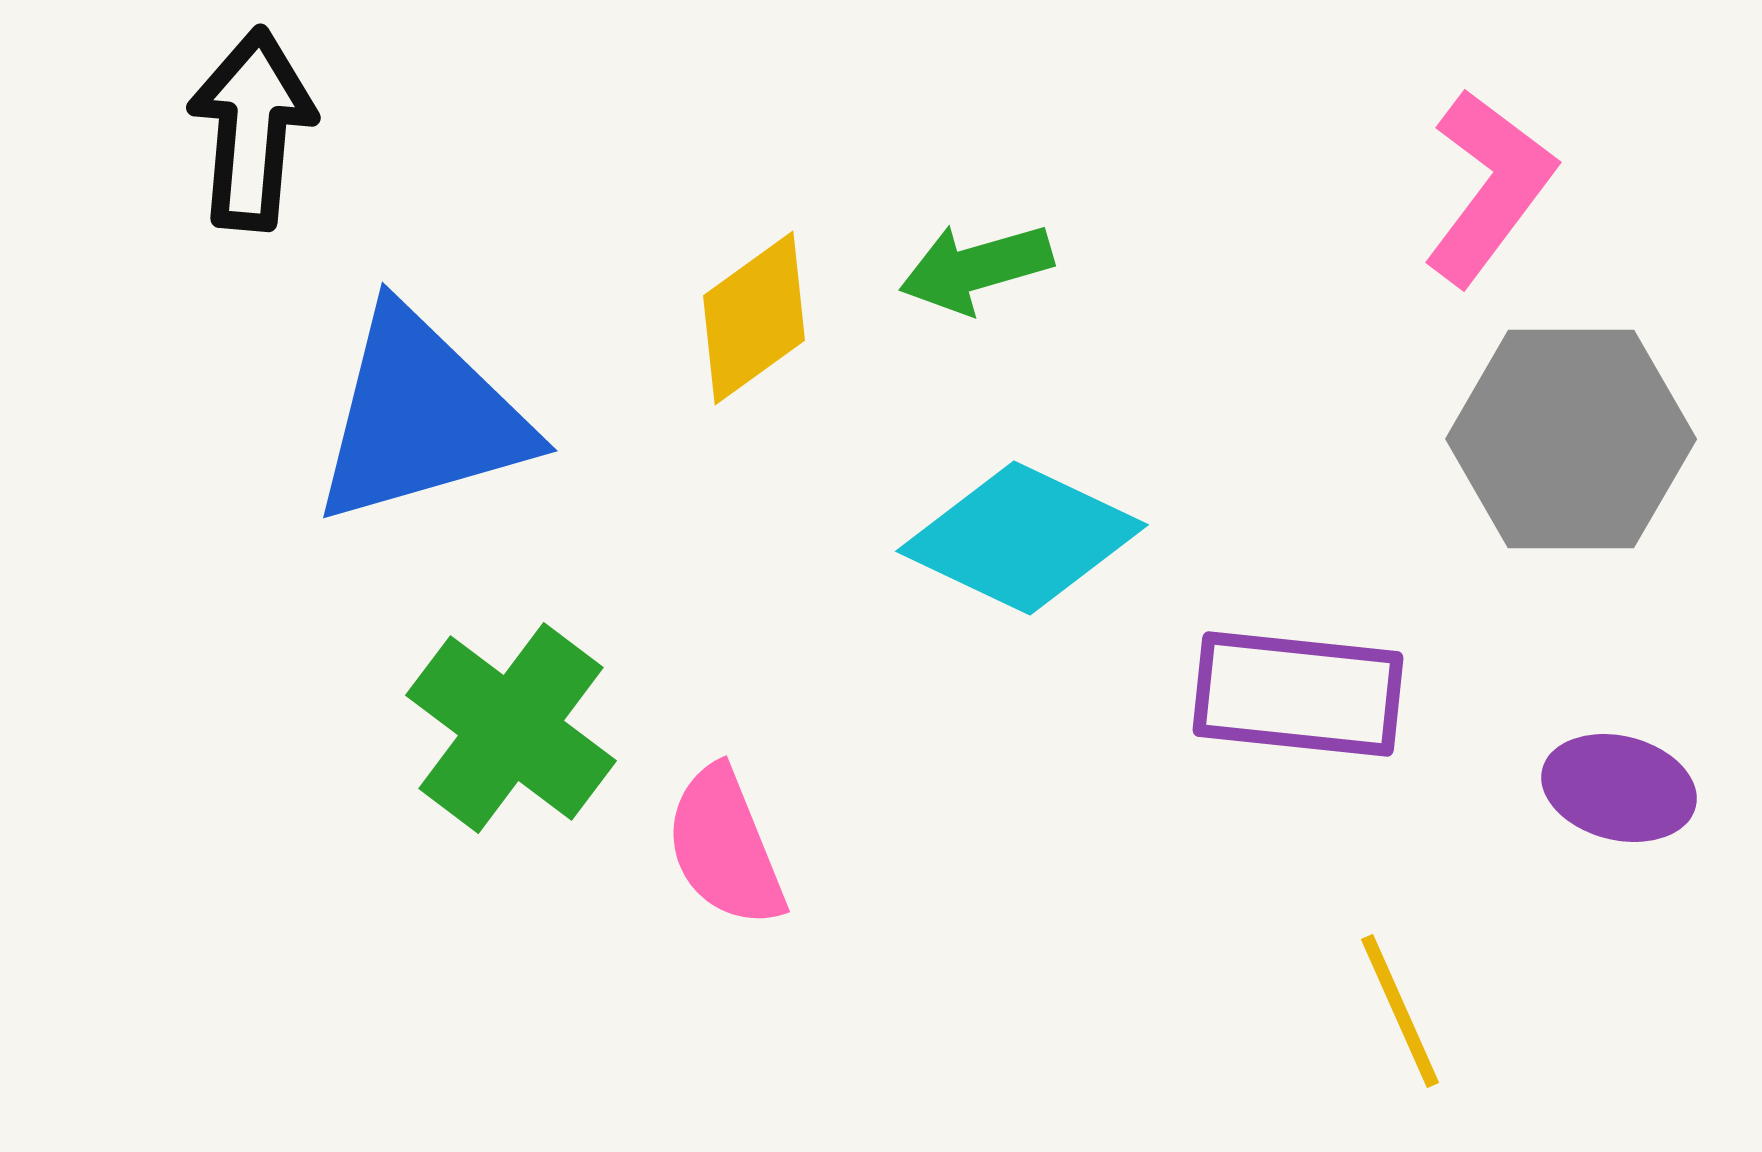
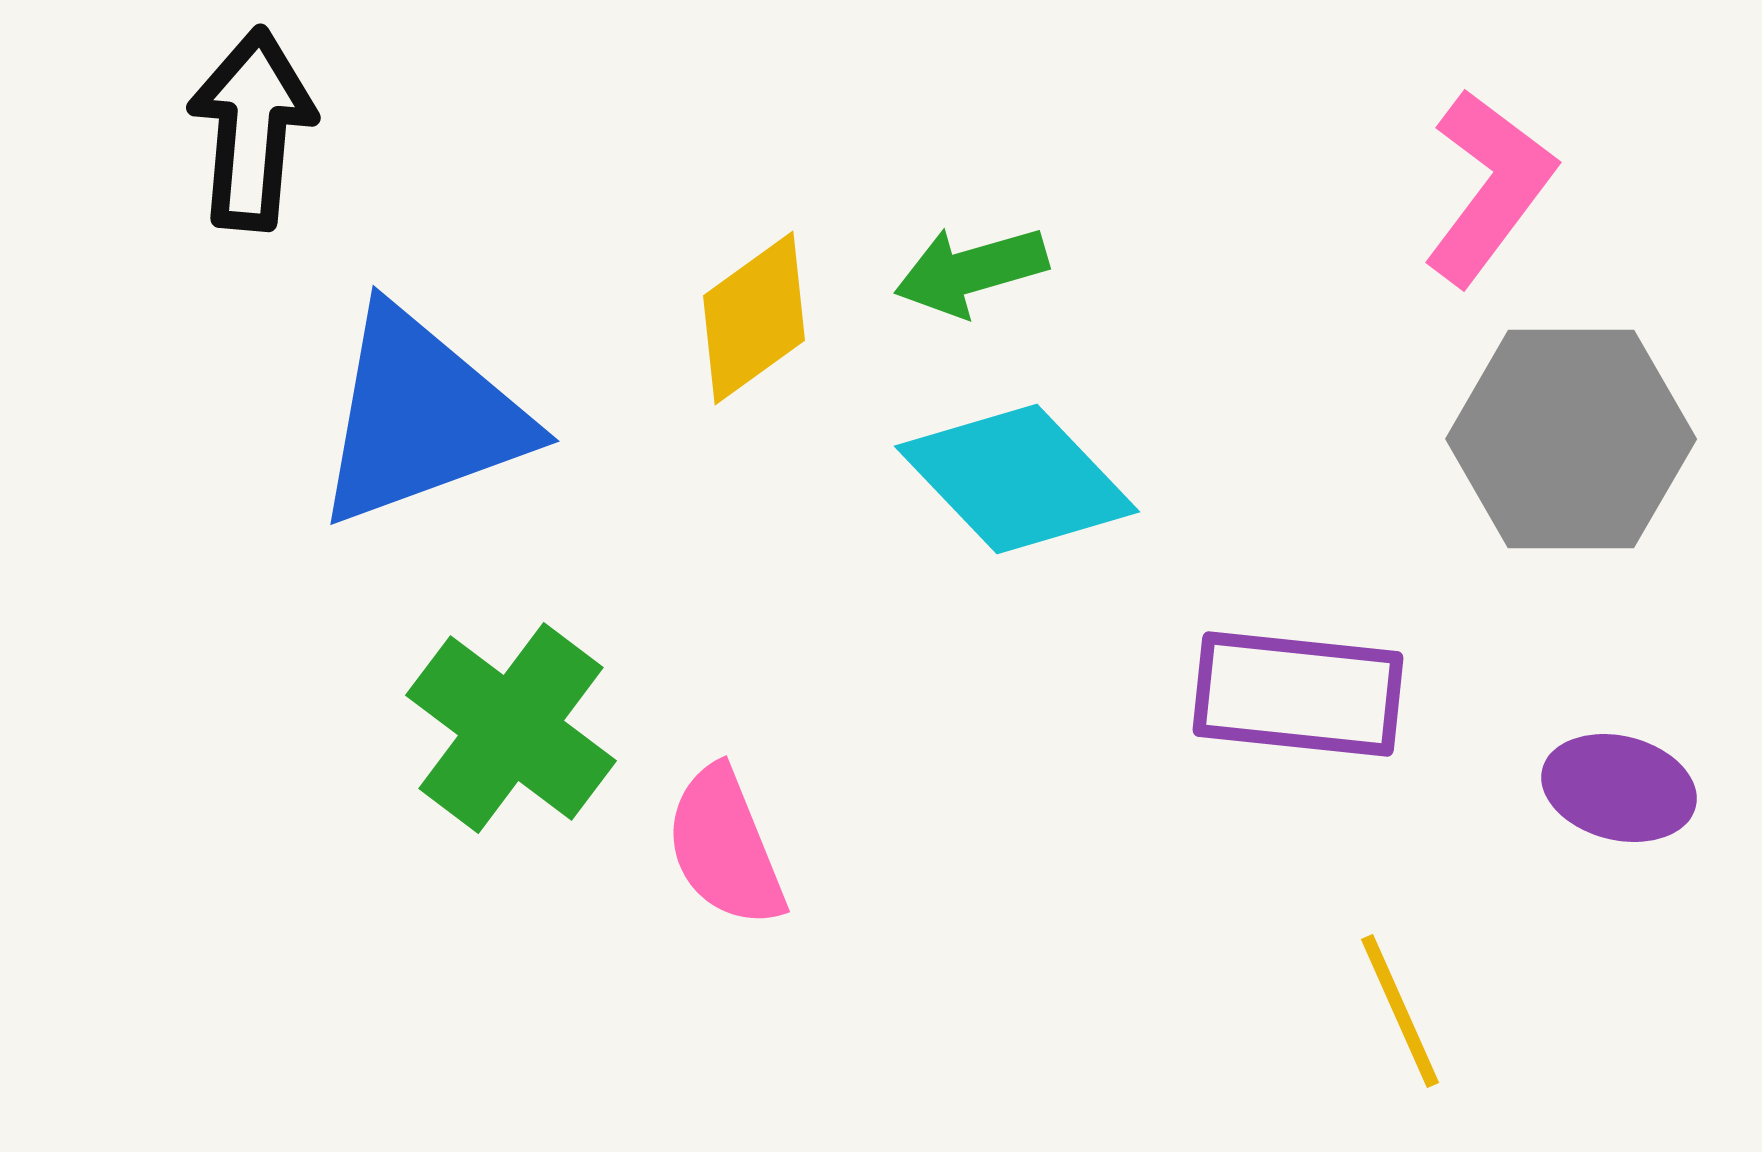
green arrow: moved 5 px left, 3 px down
blue triangle: rotated 4 degrees counterclockwise
cyan diamond: moved 5 px left, 59 px up; rotated 21 degrees clockwise
